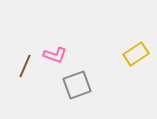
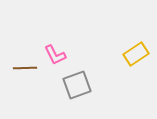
pink L-shape: rotated 45 degrees clockwise
brown line: moved 2 px down; rotated 65 degrees clockwise
